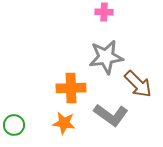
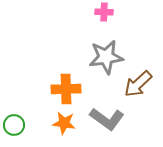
brown arrow: rotated 92 degrees clockwise
orange cross: moved 5 px left, 1 px down
gray L-shape: moved 4 px left, 4 px down
